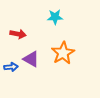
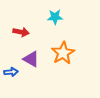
red arrow: moved 3 px right, 2 px up
blue arrow: moved 5 px down
